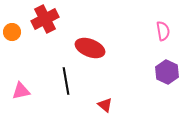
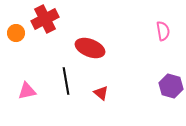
orange circle: moved 4 px right, 1 px down
purple hexagon: moved 4 px right, 14 px down; rotated 10 degrees counterclockwise
pink triangle: moved 6 px right
red triangle: moved 4 px left, 12 px up
